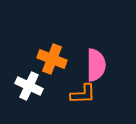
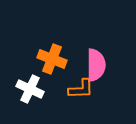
white cross: moved 1 px right, 3 px down
orange L-shape: moved 2 px left, 5 px up
